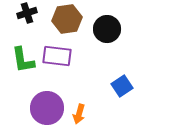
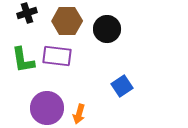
brown hexagon: moved 2 px down; rotated 8 degrees clockwise
